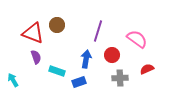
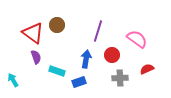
red triangle: rotated 15 degrees clockwise
